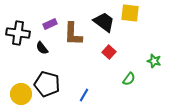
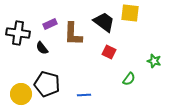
red square: rotated 16 degrees counterclockwise
blue line: rotated 56 degrees clockwise
